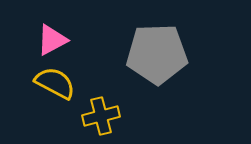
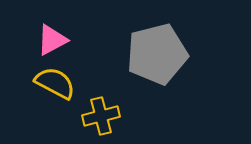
gray pentagon: rotated 12 degrees counterclockwise
